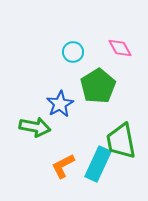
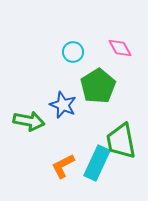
blue star: moved 3 px right, 1 px down; rotated 20 degrees counterclockwise
green arrow: moved 6 px left, 6 px up
cyan rectangle: moved 1 px left, 1 px up
